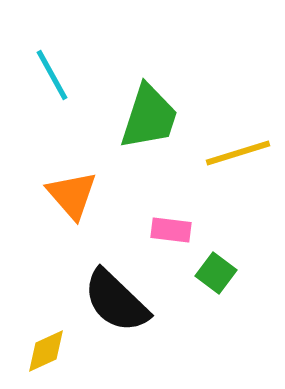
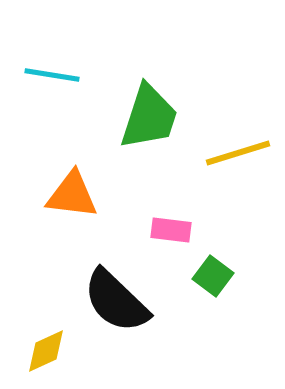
cyan line: rotated 52 degrees counterclockwise
orange triangle: rotated 42 degrees counterclockwise
green square: moved 3 px left, 3 px down
